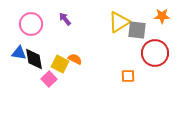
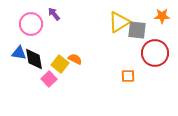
purple arrow: moved 11 px left, 5 px up
yellow square: rotated 12 degrees clockwise
